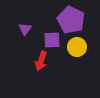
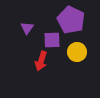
purple triangle: moved 2 px right, 1 px up
yellow circle: moved 5 px down
